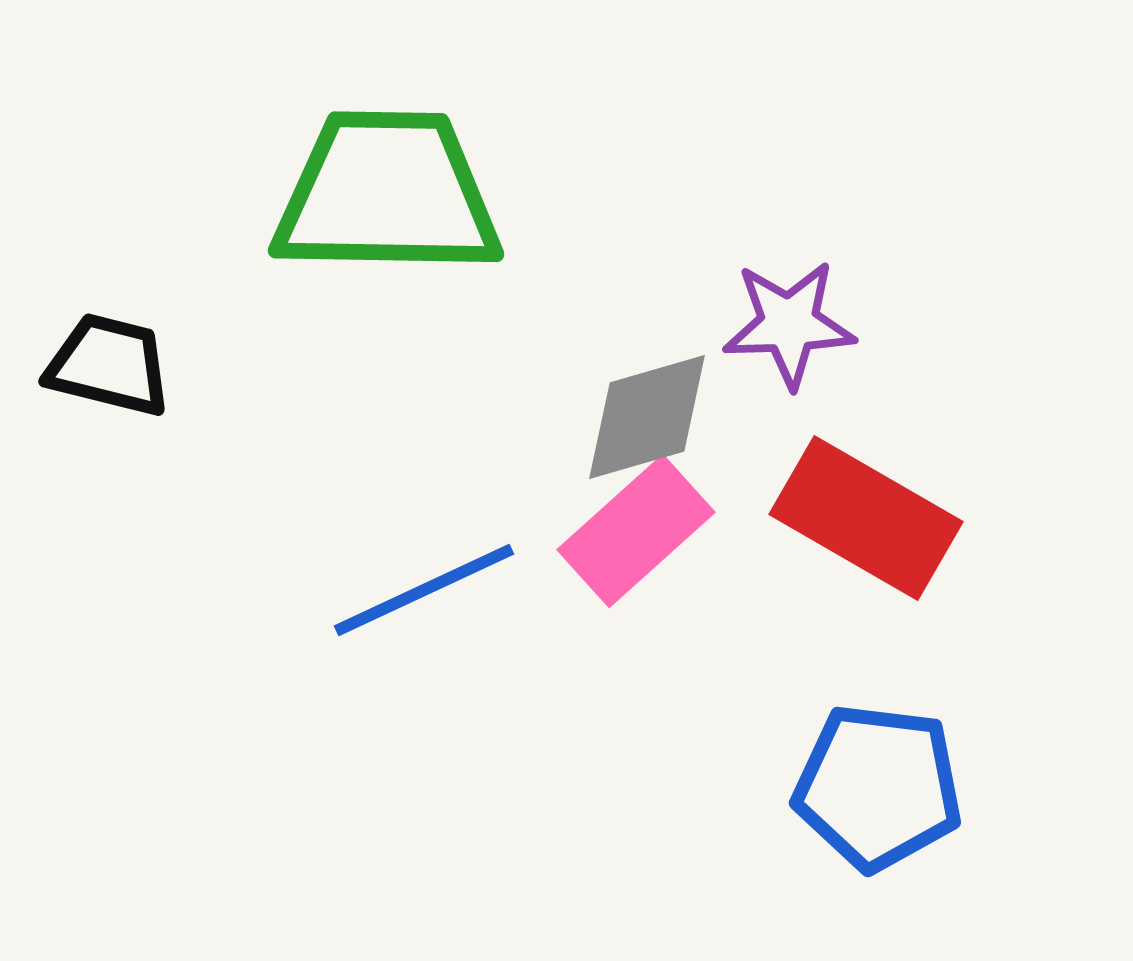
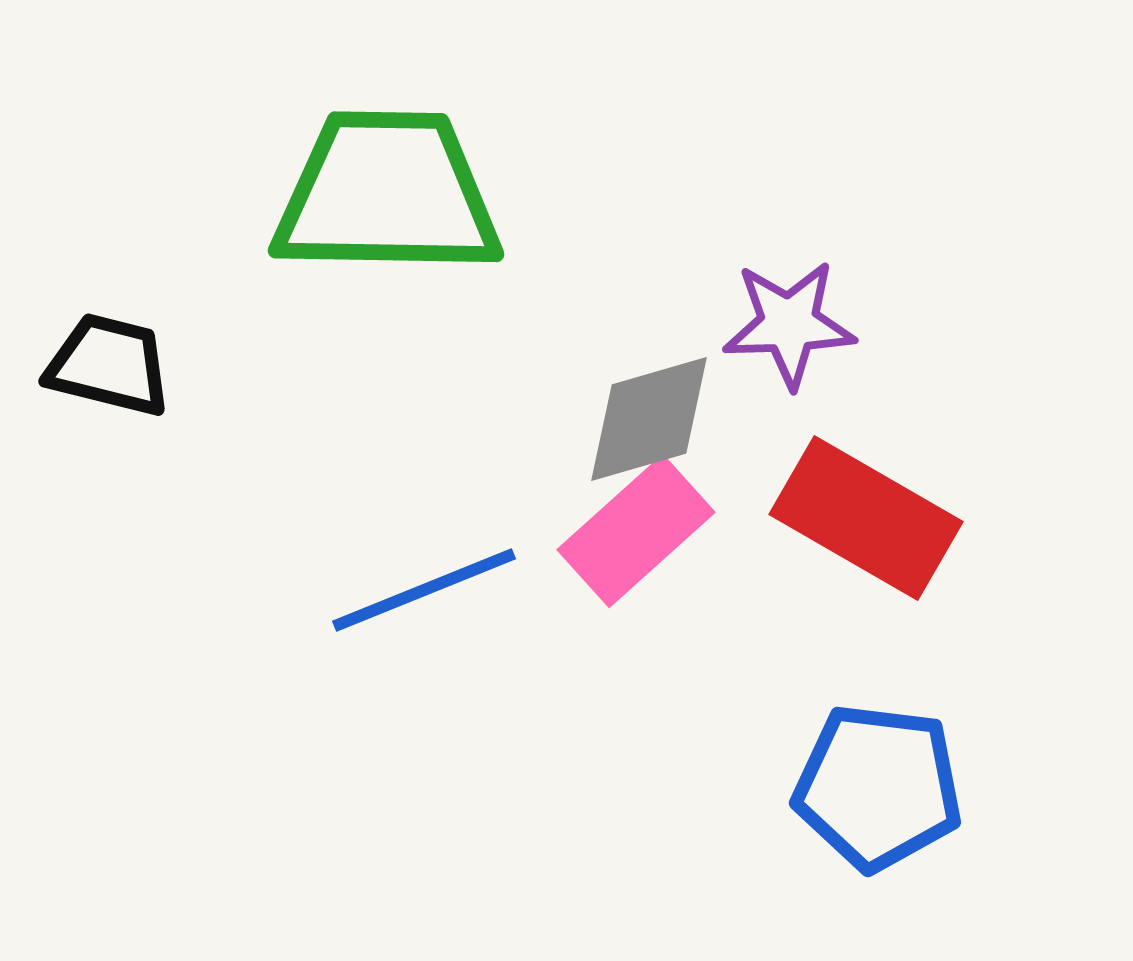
gray diamond: moved 2 px right, 2 px down
blue line: rotated 3 degrees clockwise
